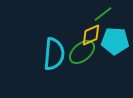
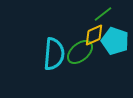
yellow diamond: moved 3 px right
cyan pentagon: rotated 16 degrees clockwise
green ellipse: moved 2 px left
